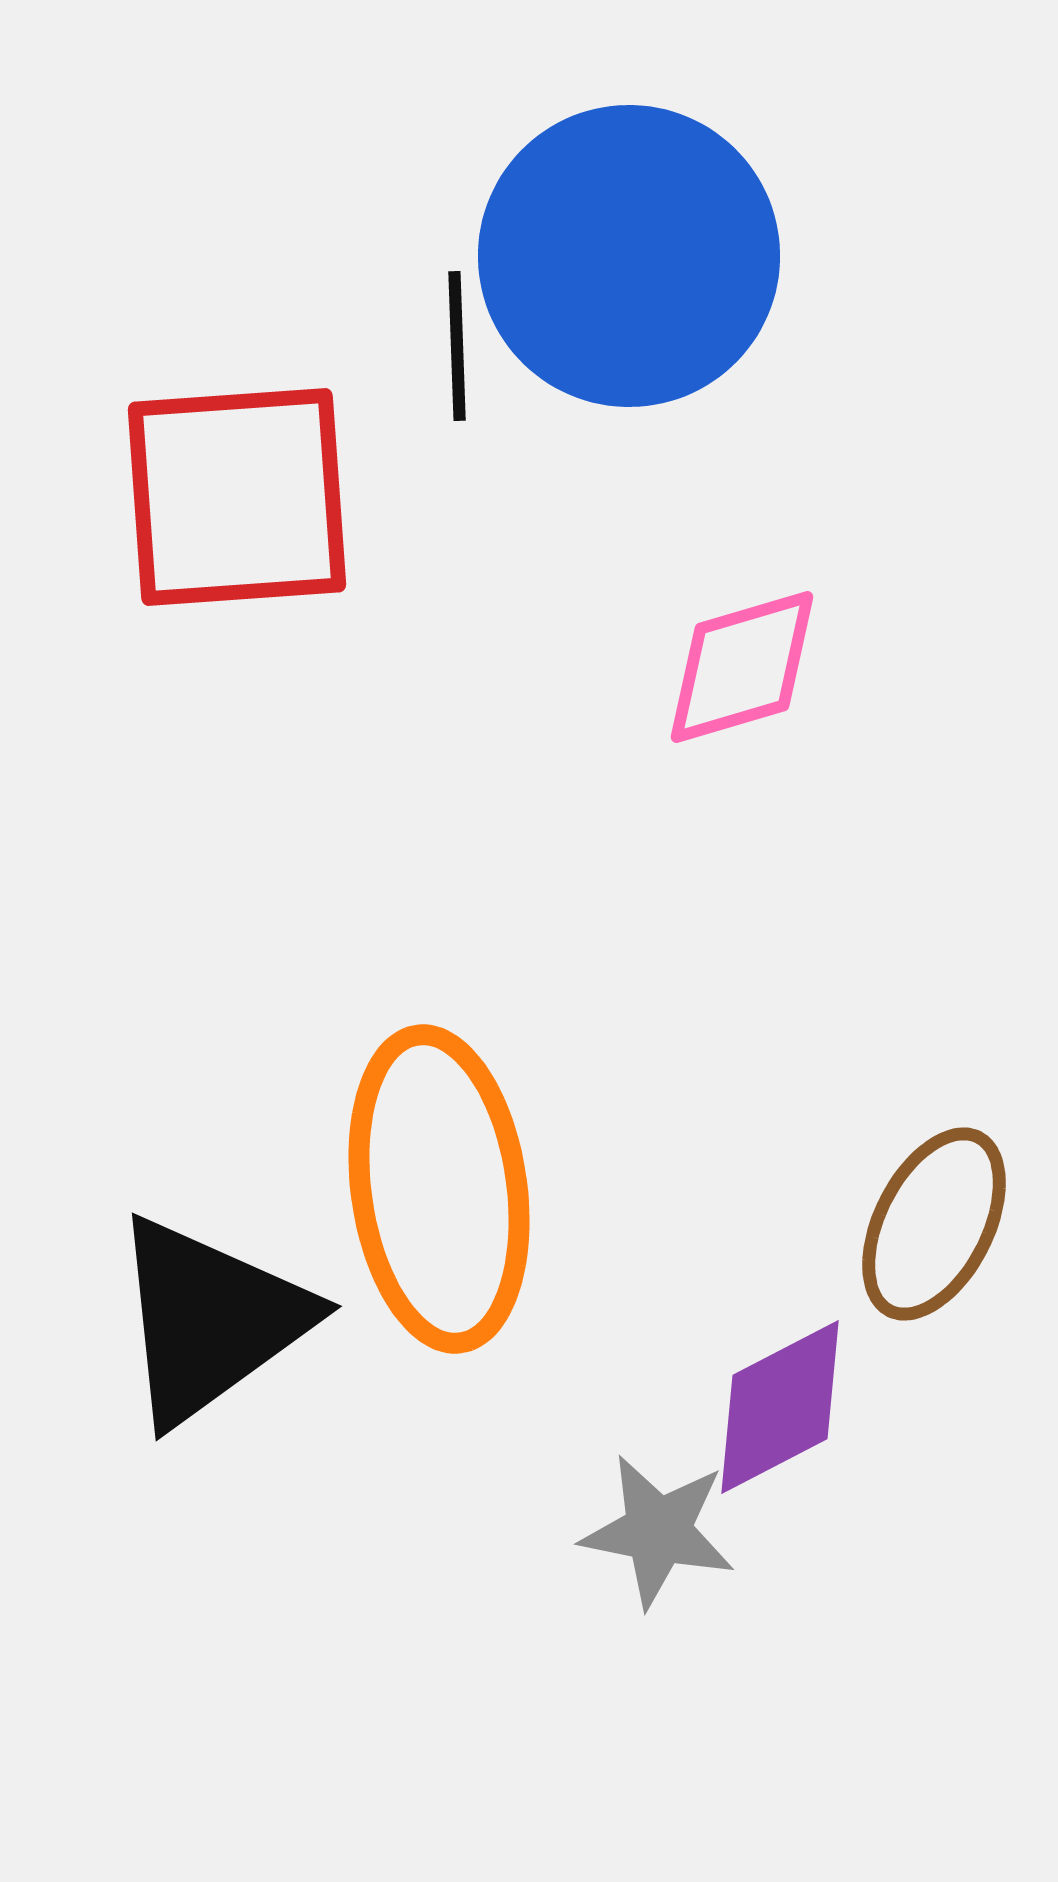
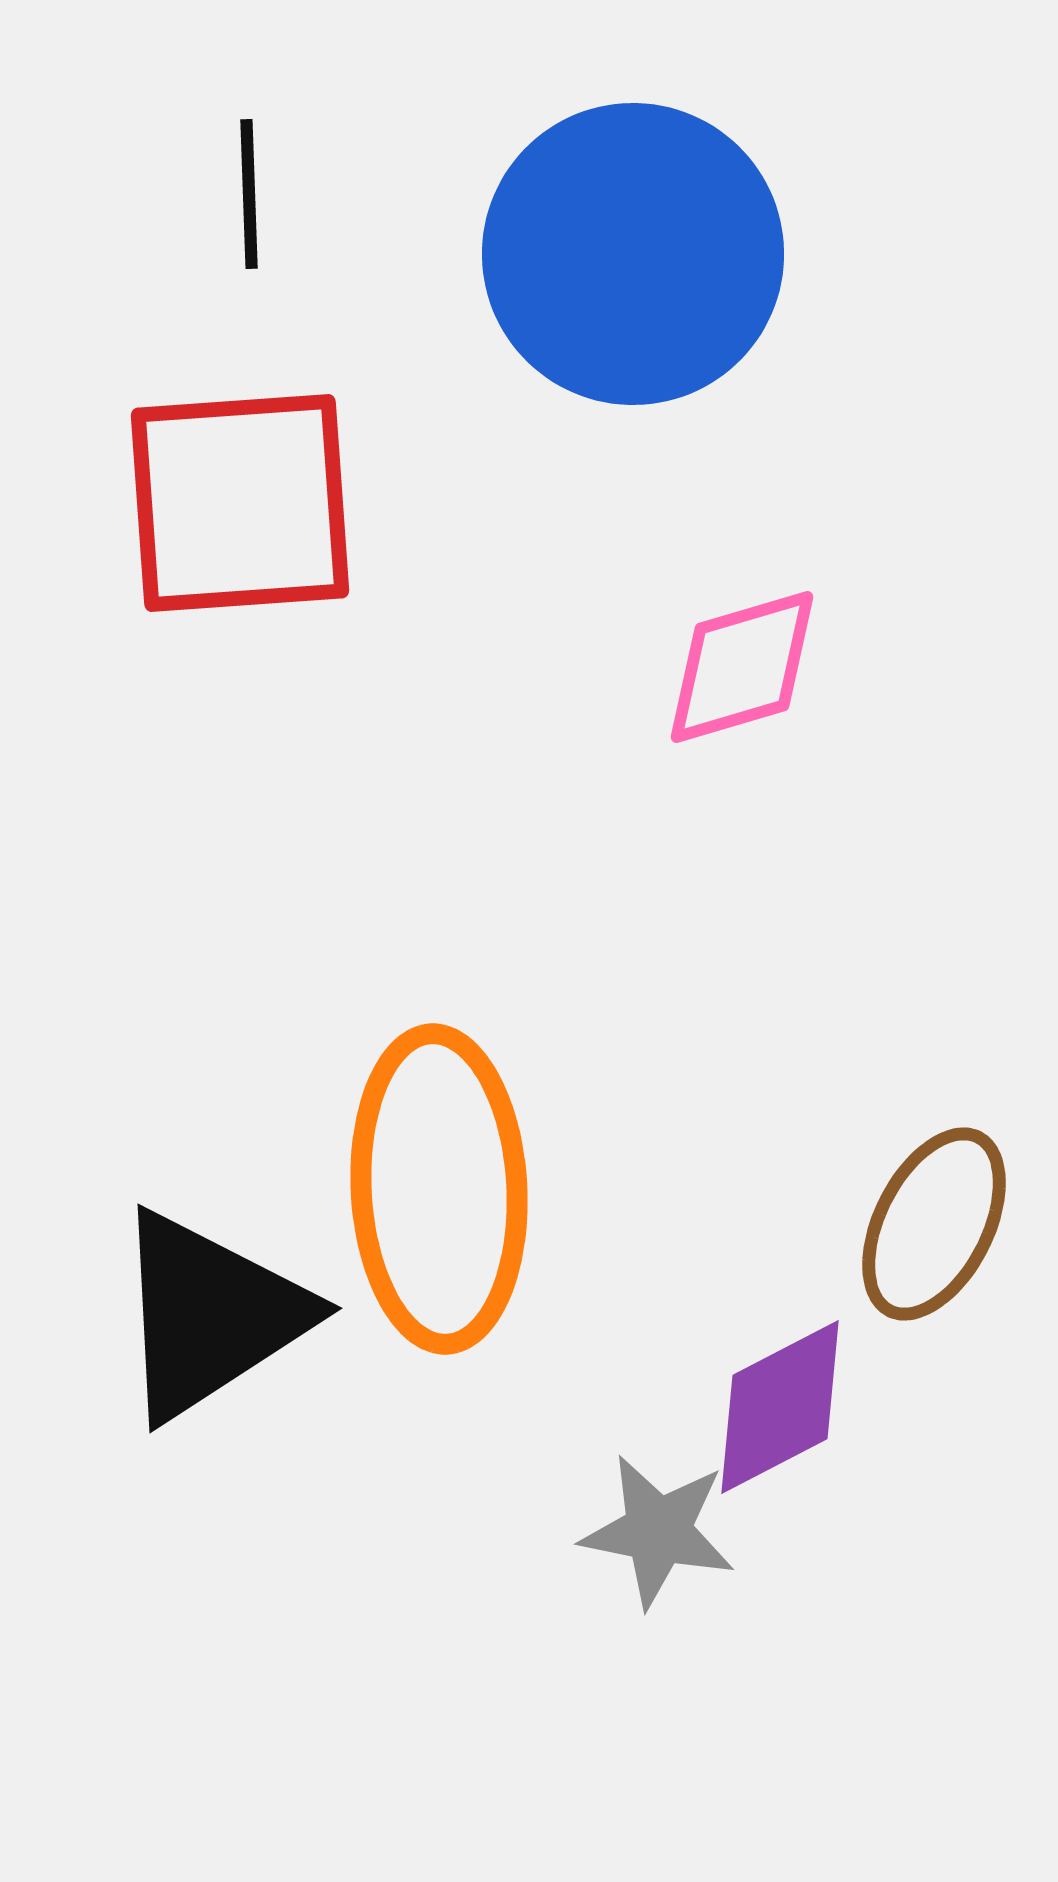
blue circle: moved 4 px right, 2 px up
black line: moved 208 px left, 152 px up
red square: moved 3 px right, 6 px down
orange ellipse: rotated 5 degrees clockwise
black triangle: moved 5 px up; rotated 3 degrees clockwise
